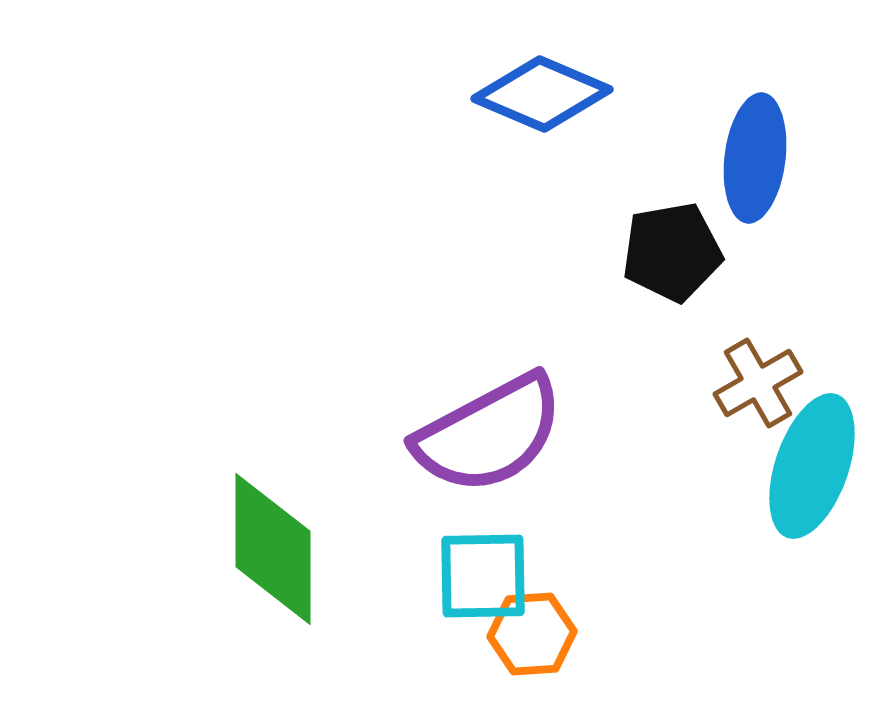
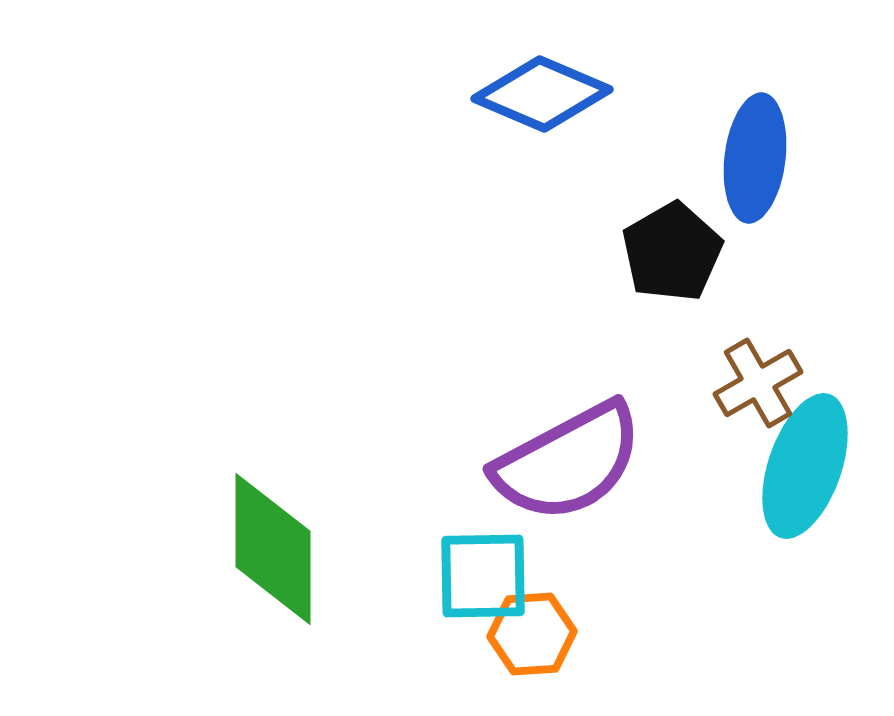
black pentagon: rotated 20 degrees counterclockwise
purple semicircle: moved 79 px right, 28 px down
cyan ellipse: moved 7 px left
